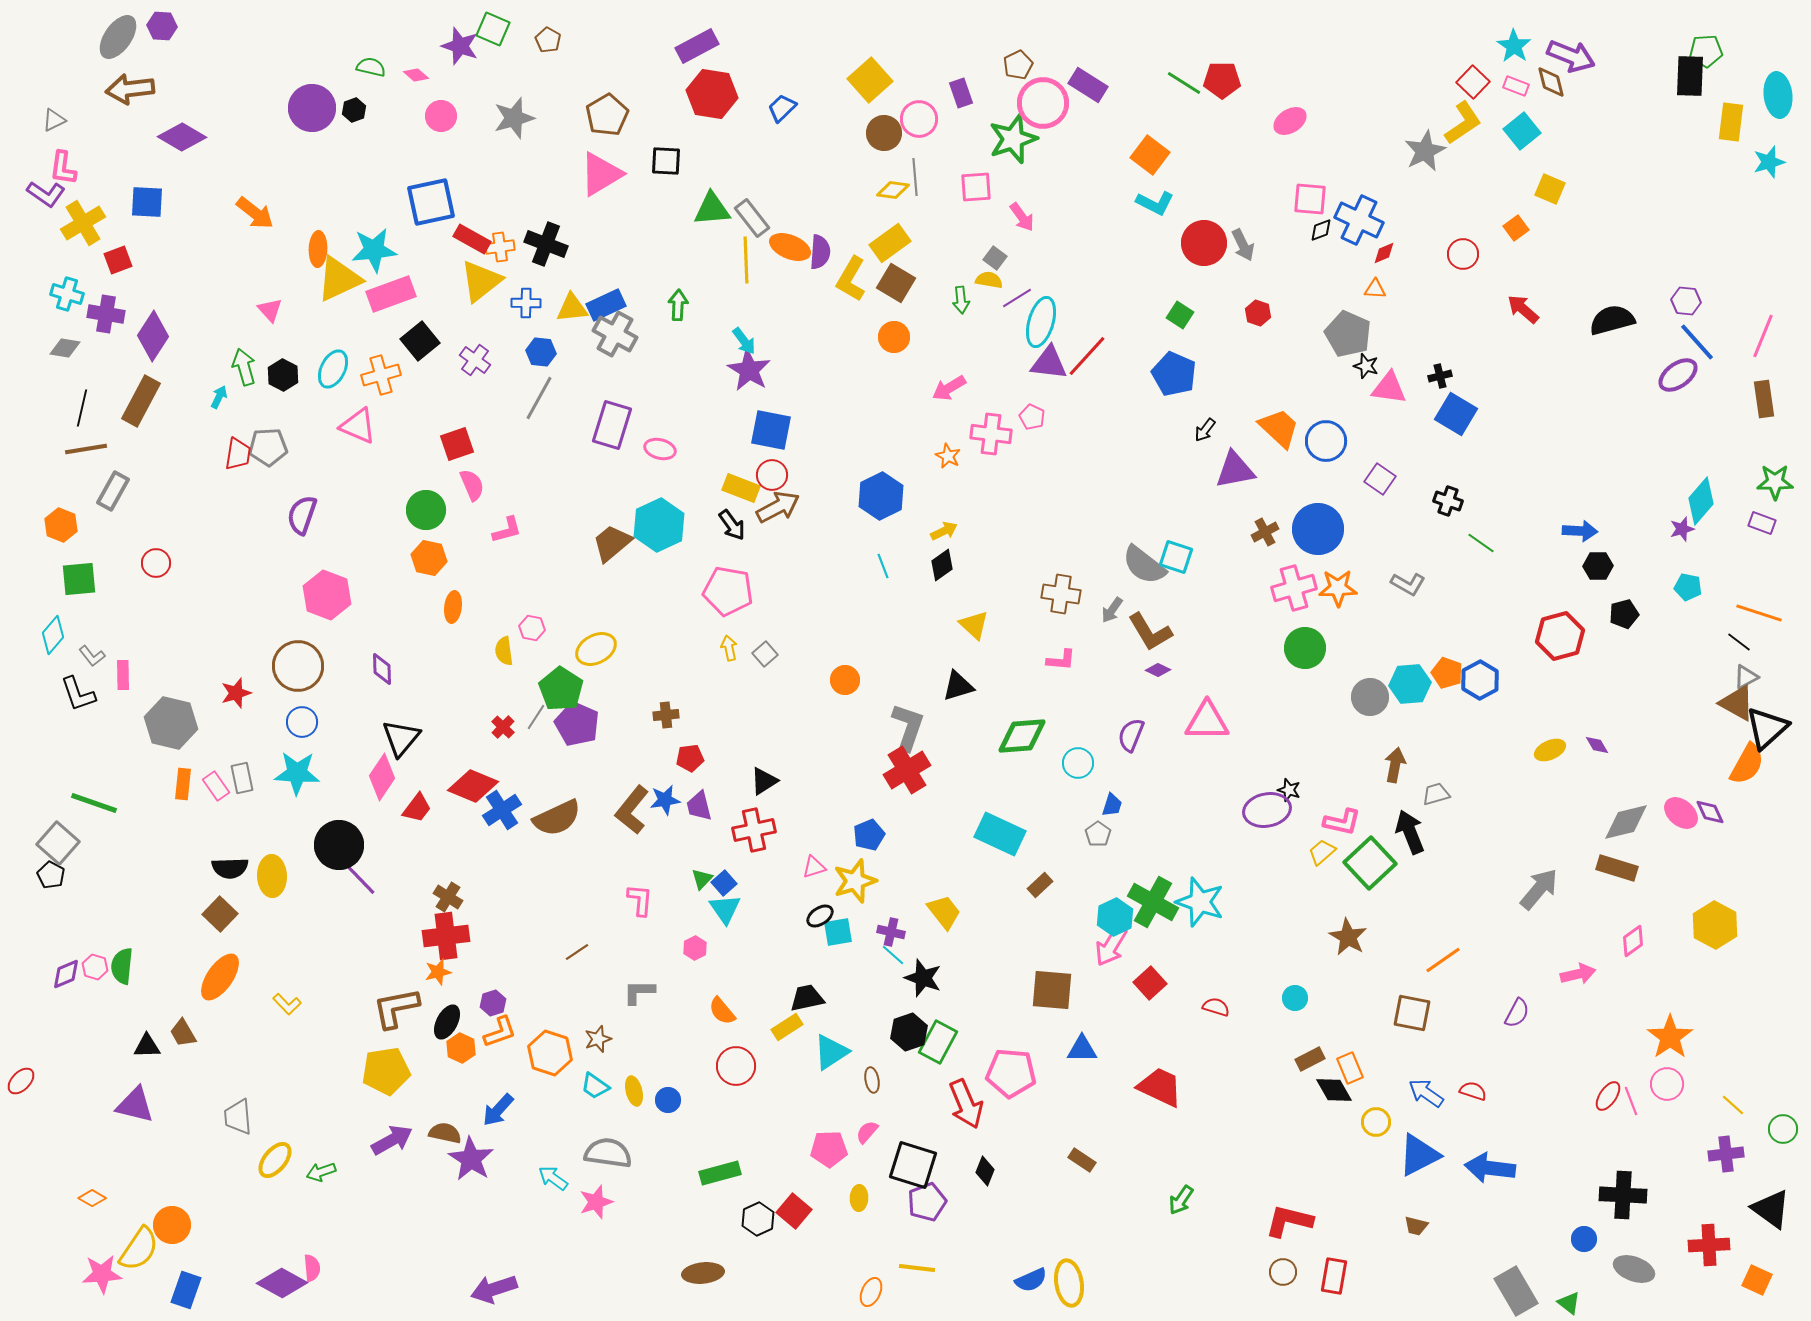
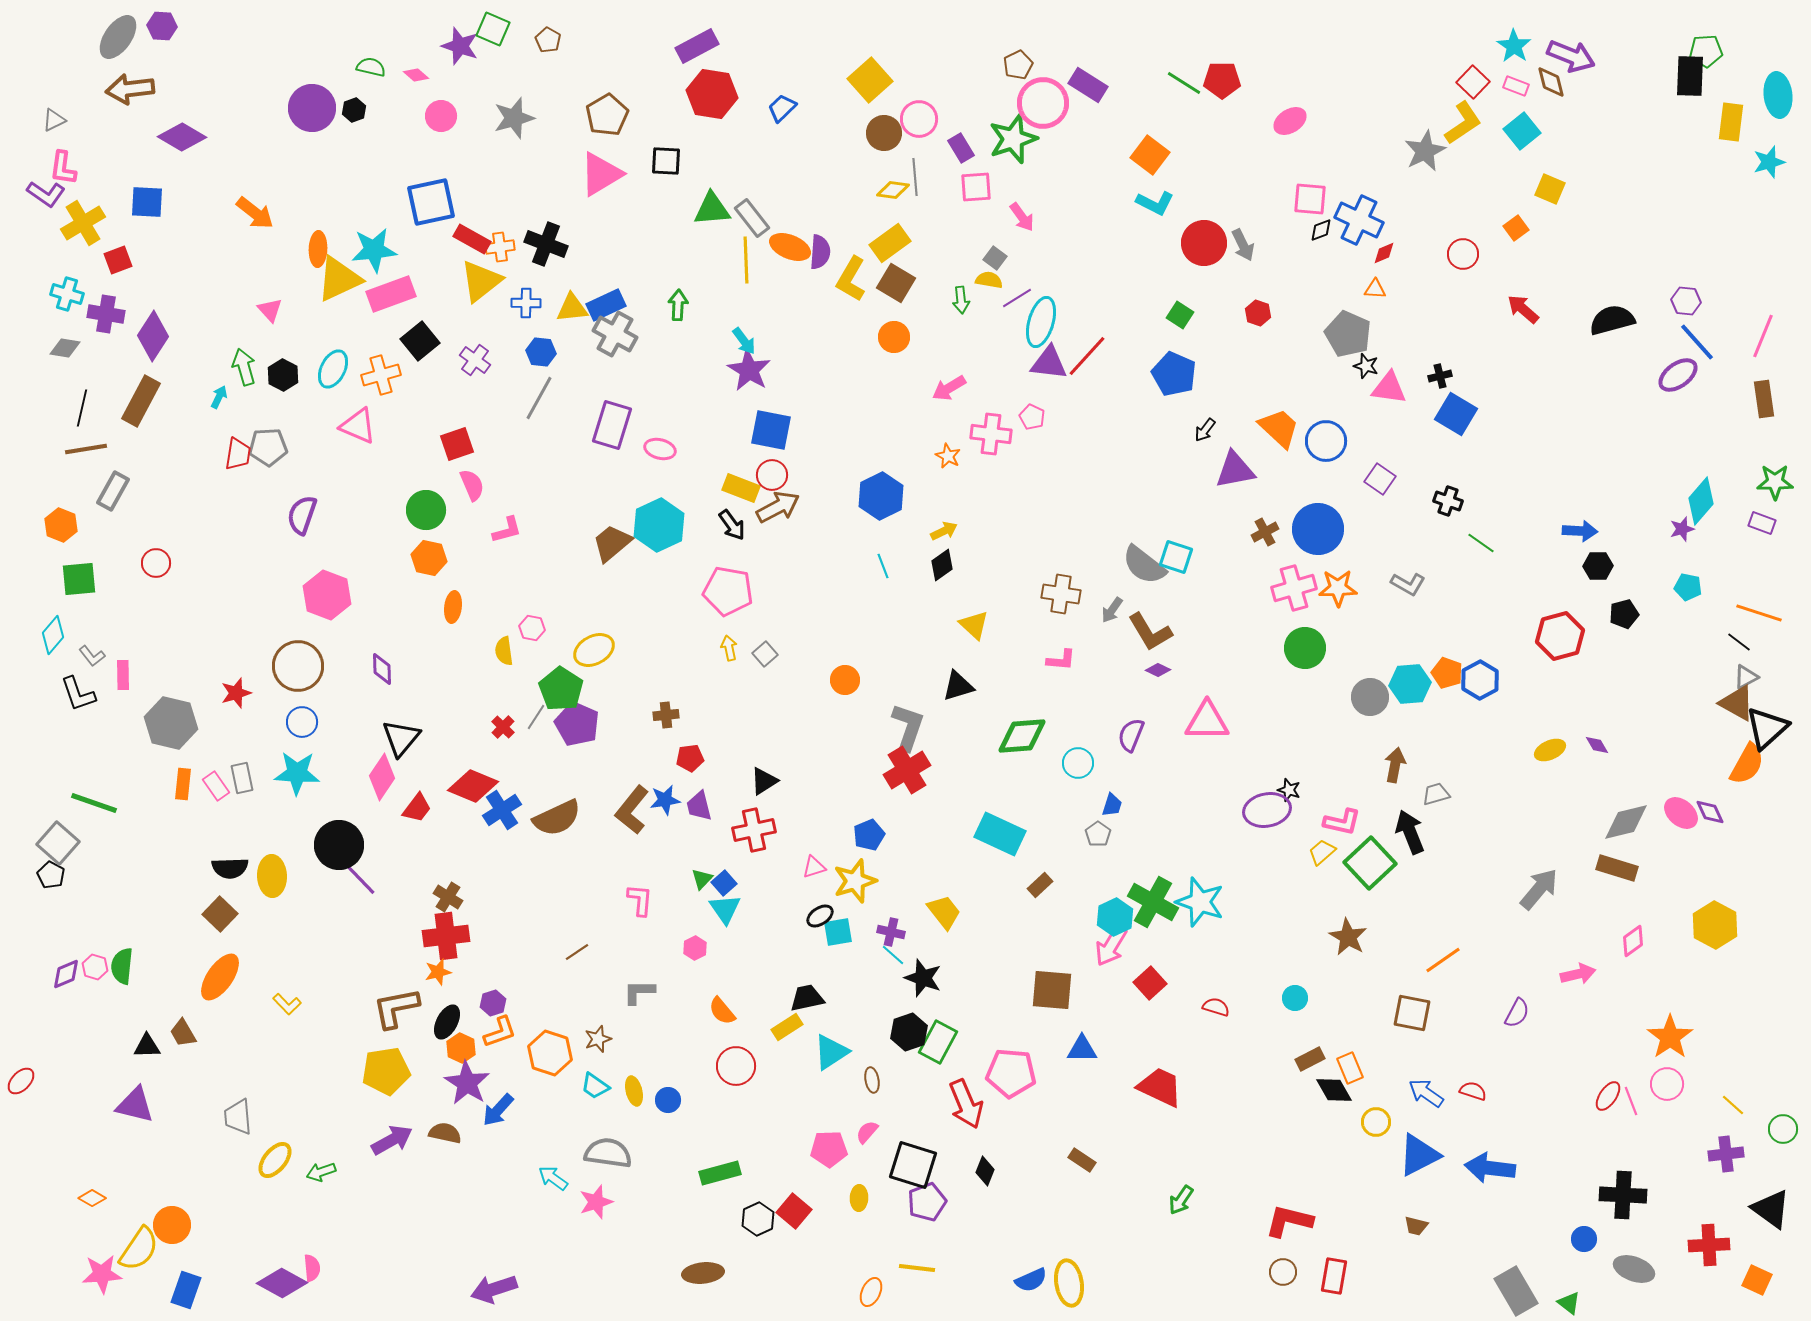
purple rectangle at (961, 93): moved 55 px down; rotated 12 degrees counterclockwise
yellow ellipse at (596, 649): moved 2 px left, 1 px down
purple star at (471, 1159): moved 4 px left, 76 px up
